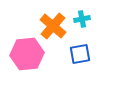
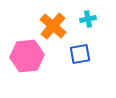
cyan cross: moved 6 px right
pink hexagon: moved 2 px down
